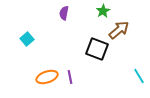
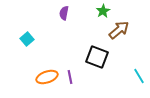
black square: moved 8 px down
